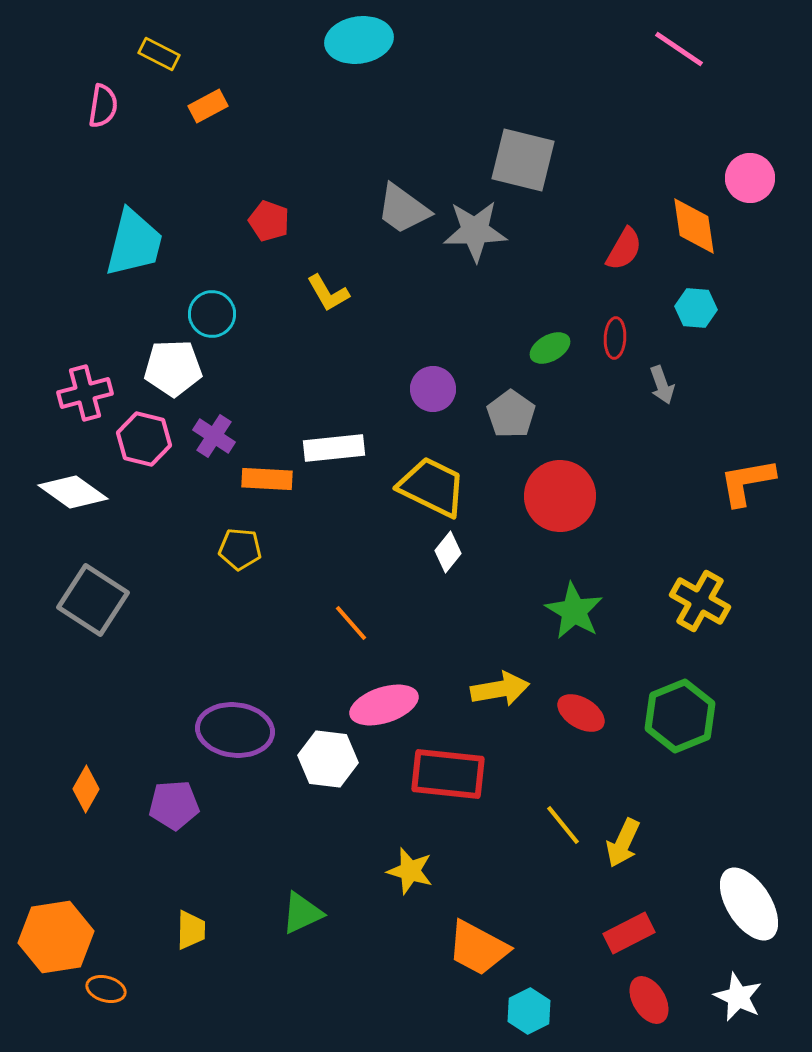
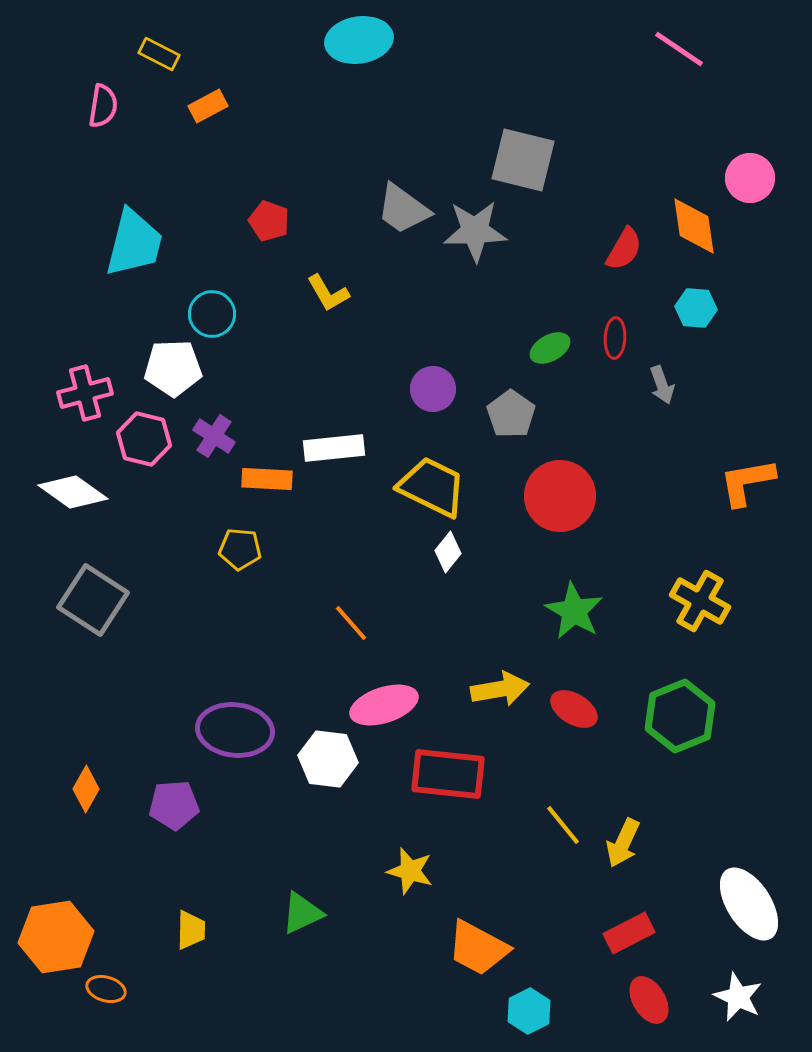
red ellipse at (581, 713): moved 7 px left, 4 px up
